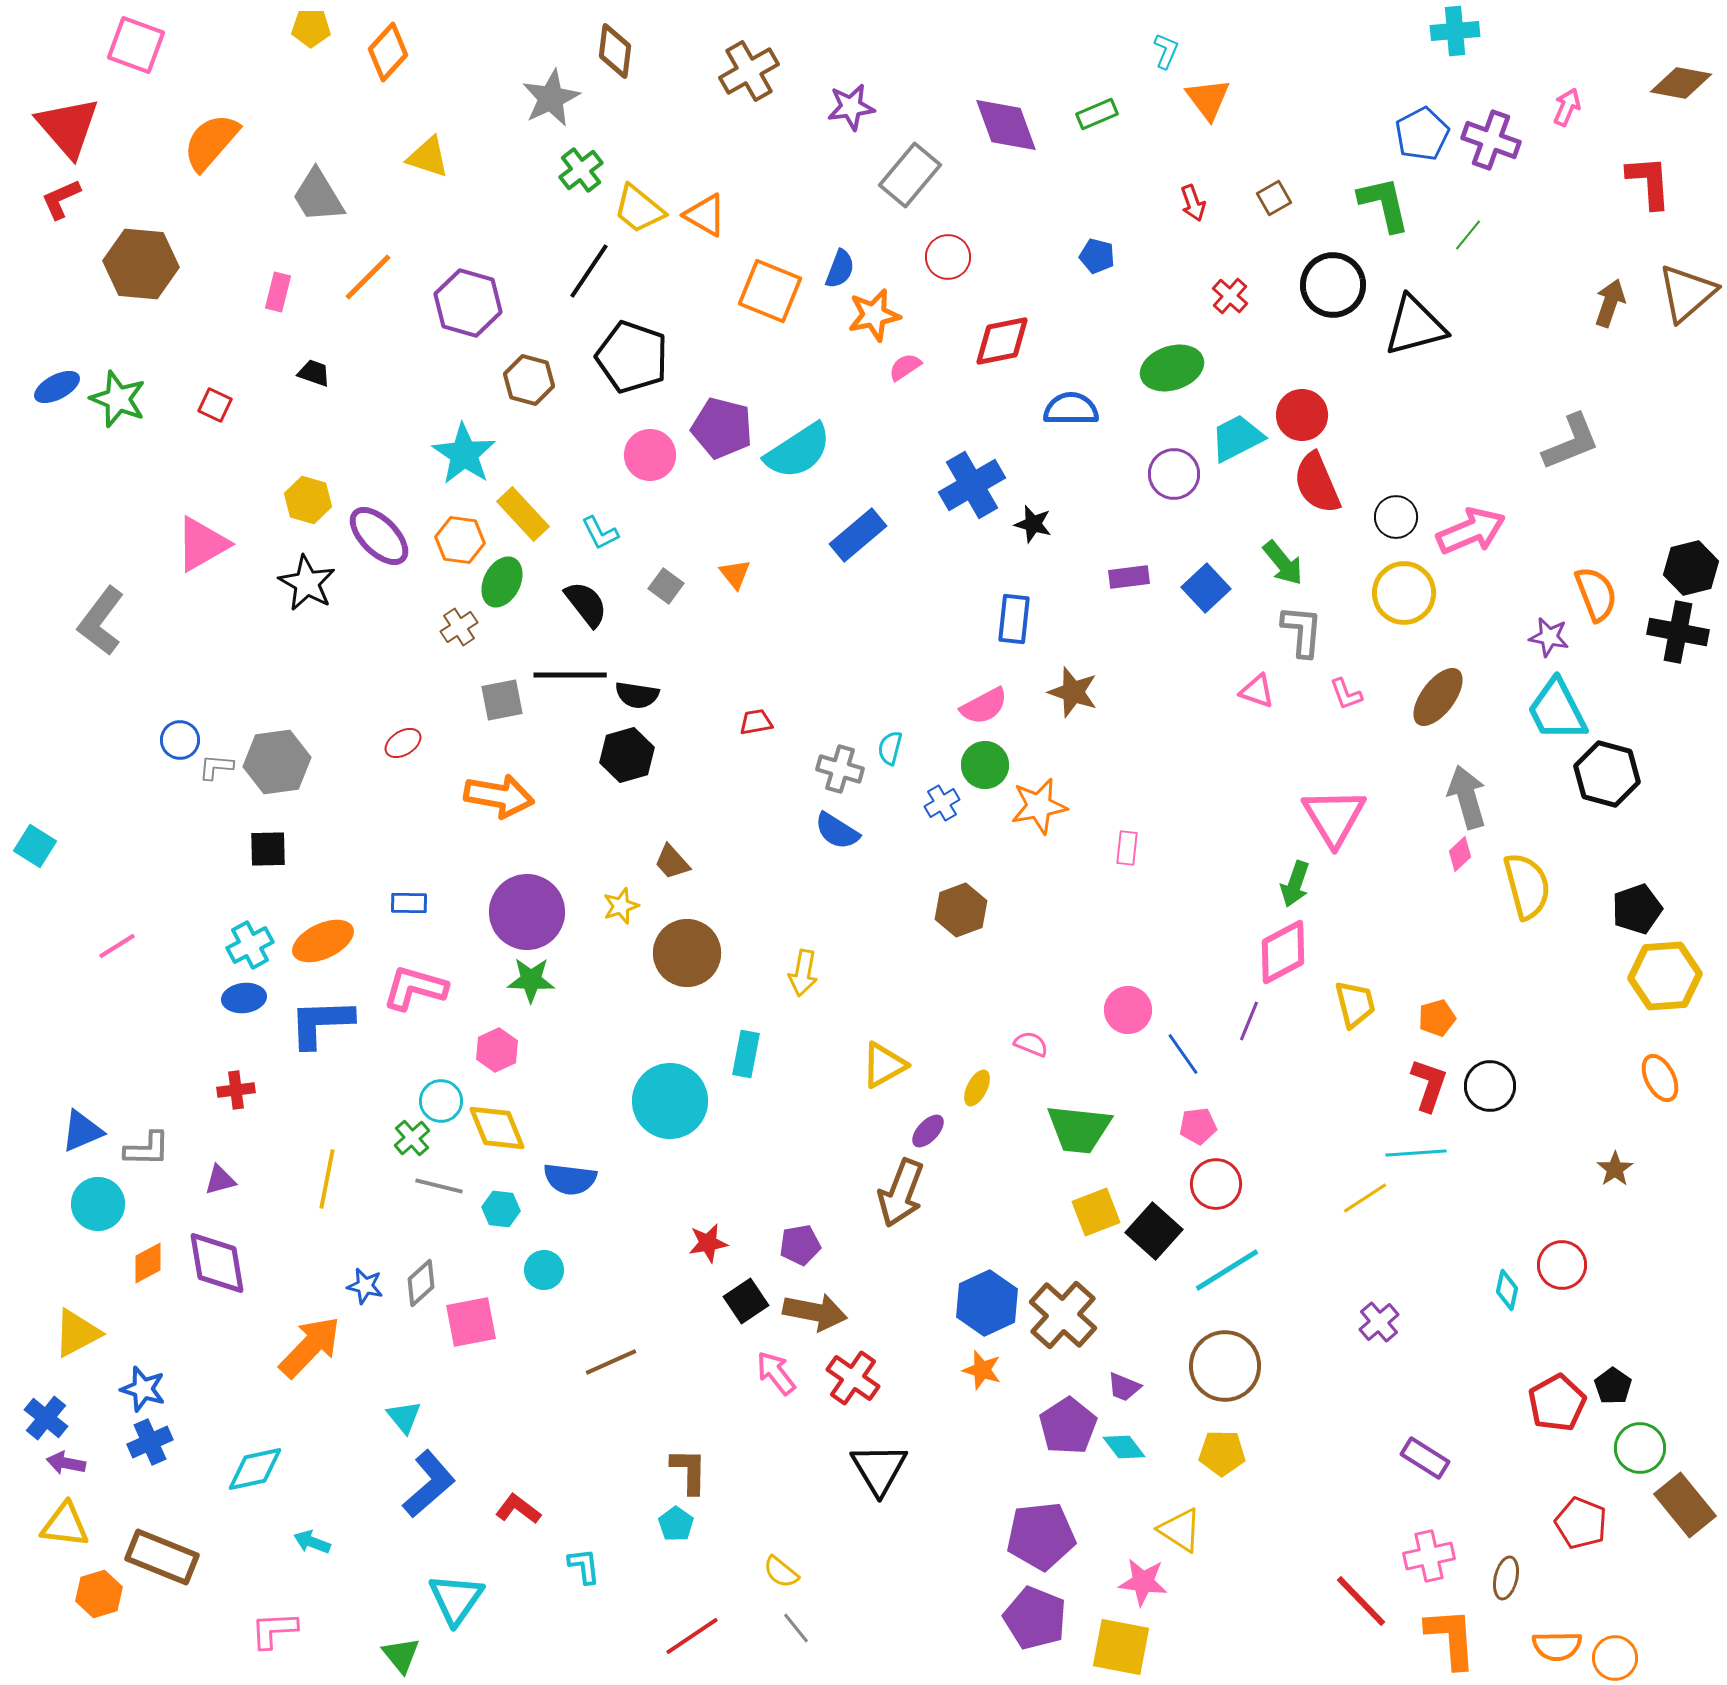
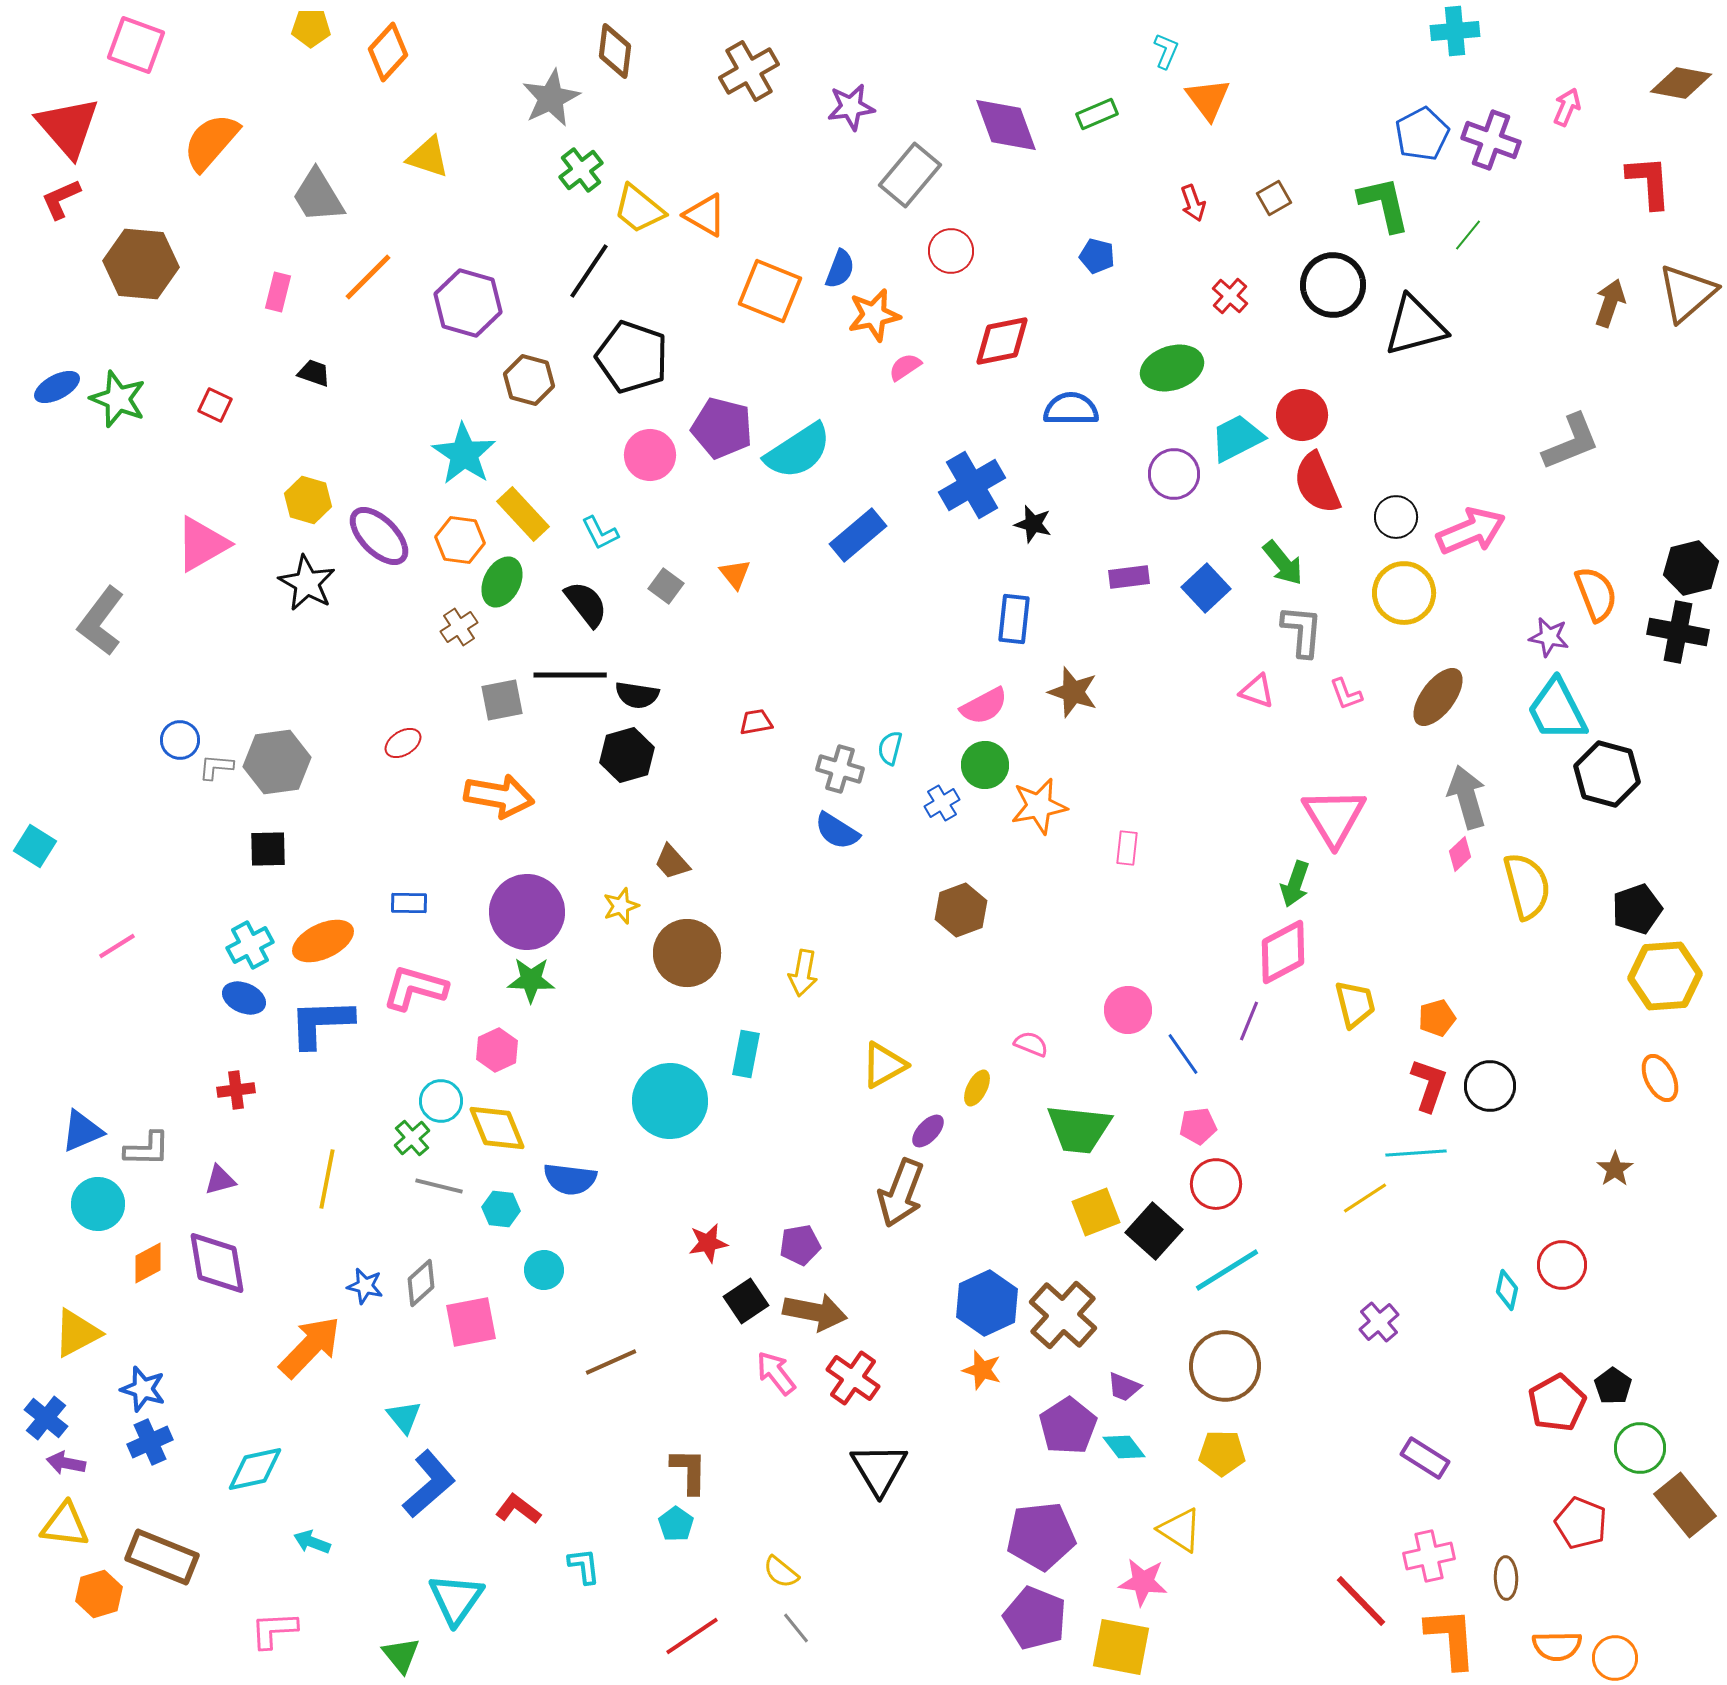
red circle at (948, 257): moved 3 px right, 6 px up
blue ellipse at (244, 998): rotated 30 degrees clockwise
brown ellipse at (1506, 1578): rotated 15 degrees counterclockwise
